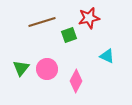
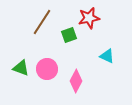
brown line: rotated 40 degrees counterclockwise
green triangle: rotated 48 degrees counterclockwise
